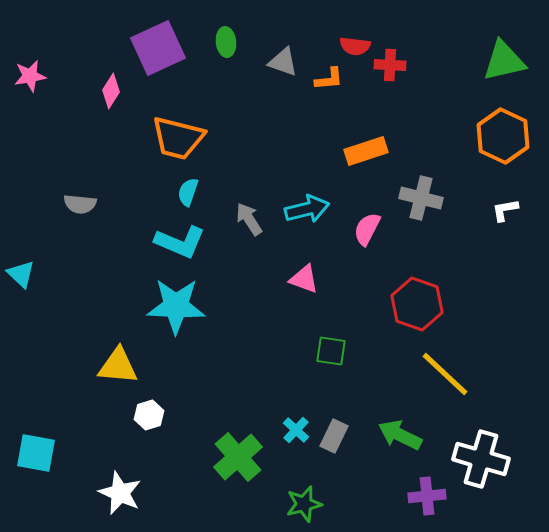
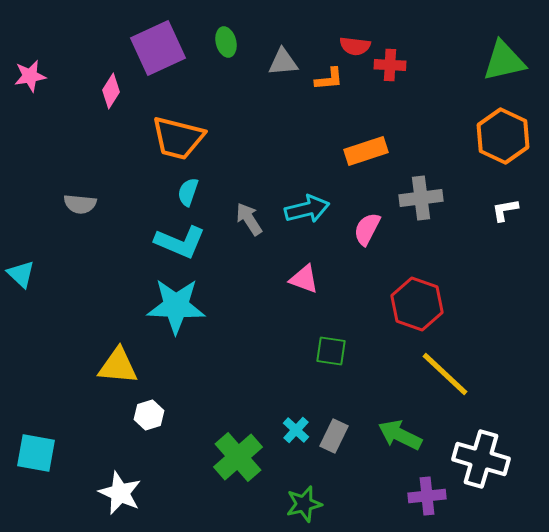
green ellipse: rotated 8 degrees counterclockwise
gray triangle: rotated 24 degrees counterclockwise
gray cross: rotated 21 degrees counterclockwise
